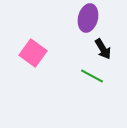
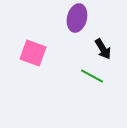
purple ellipse: moved 11 px left
pink square: rotated 16 degrees counterclockwise
